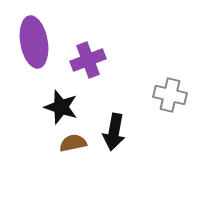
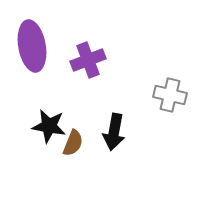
purple ellipse: moved 2 px left, 4 px down
black star: moved 12 px left, 19 px down; rotated 8 degrees counterclockwise
brown semicircle: rotated 124 degrees clockwise
